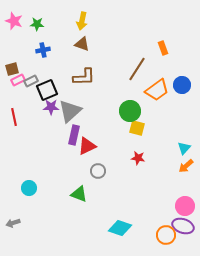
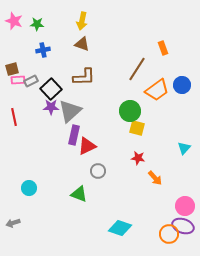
pink rectangle: rotated 24 degrees clockwise
black square: moved 4 px right, 1 px up; rotated 20 degrees counterclockwise
orange arrow: moved 31 px left, 12 px down; rotated 91 degrees counterclockwise
orange circle: moved 3 px right, 1 px up
